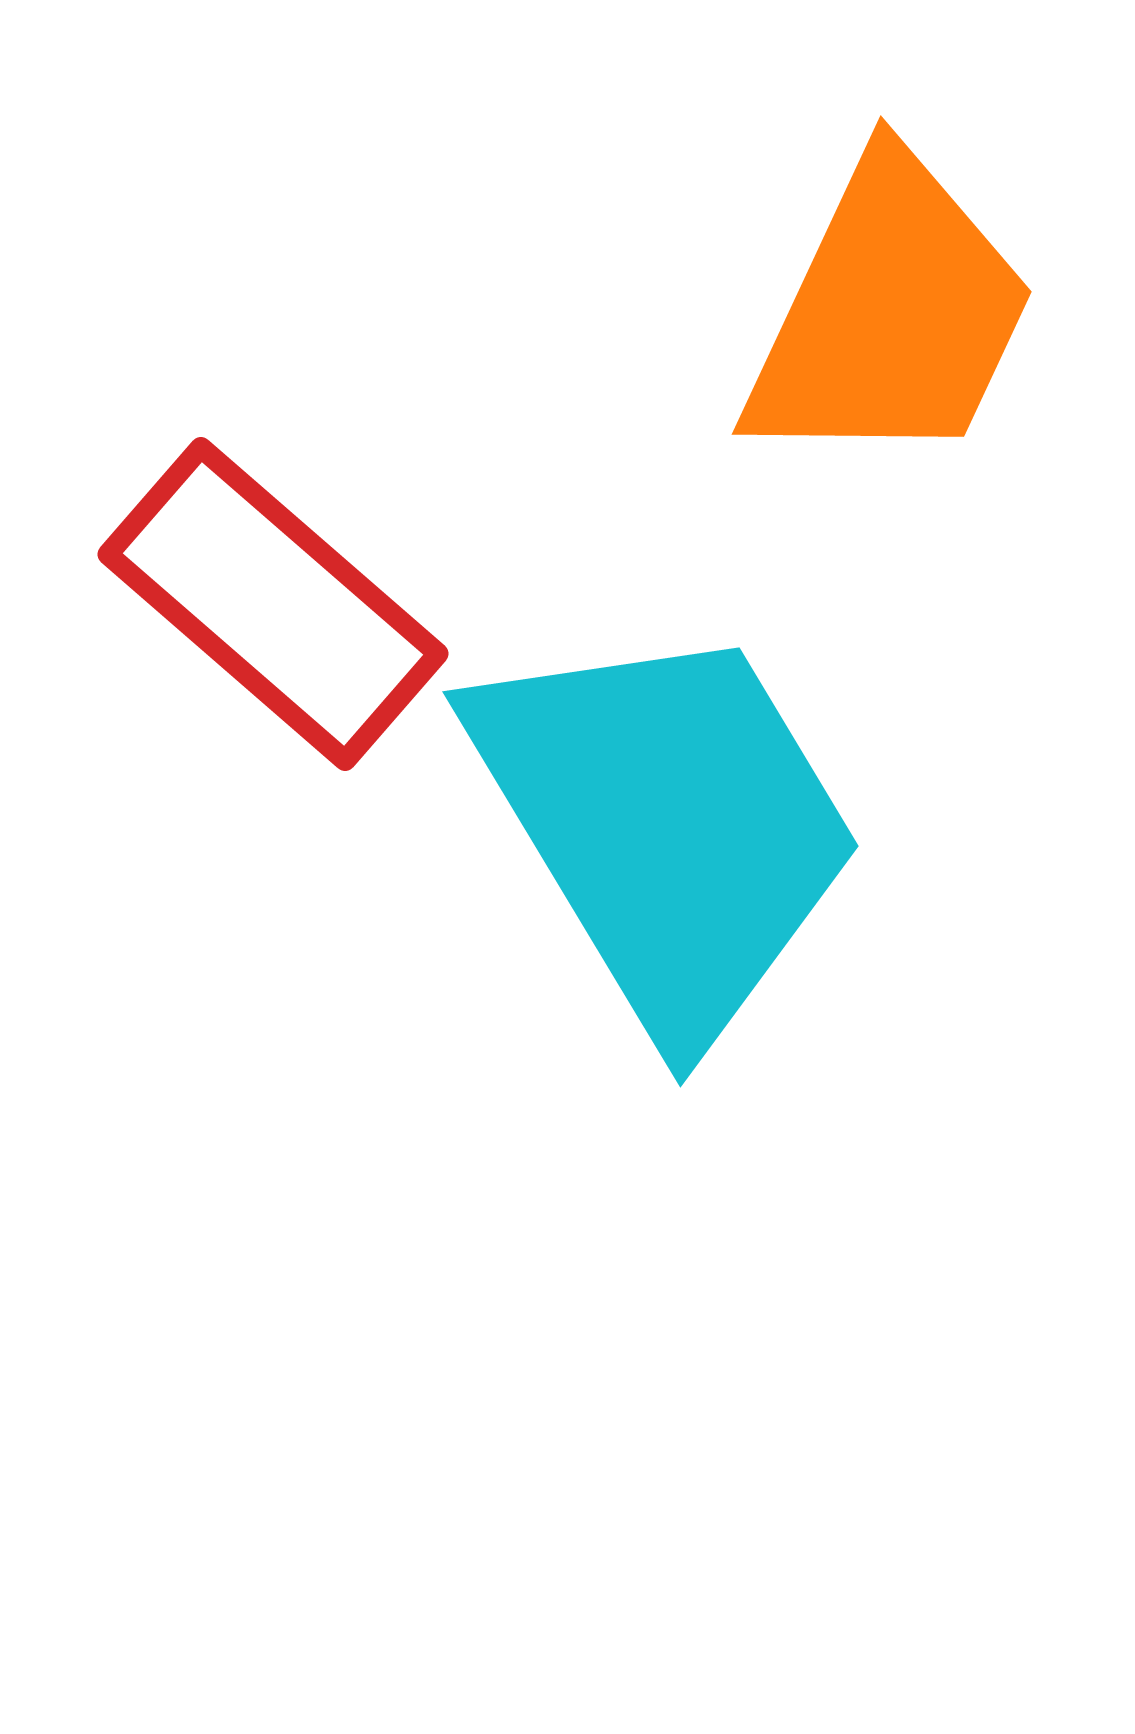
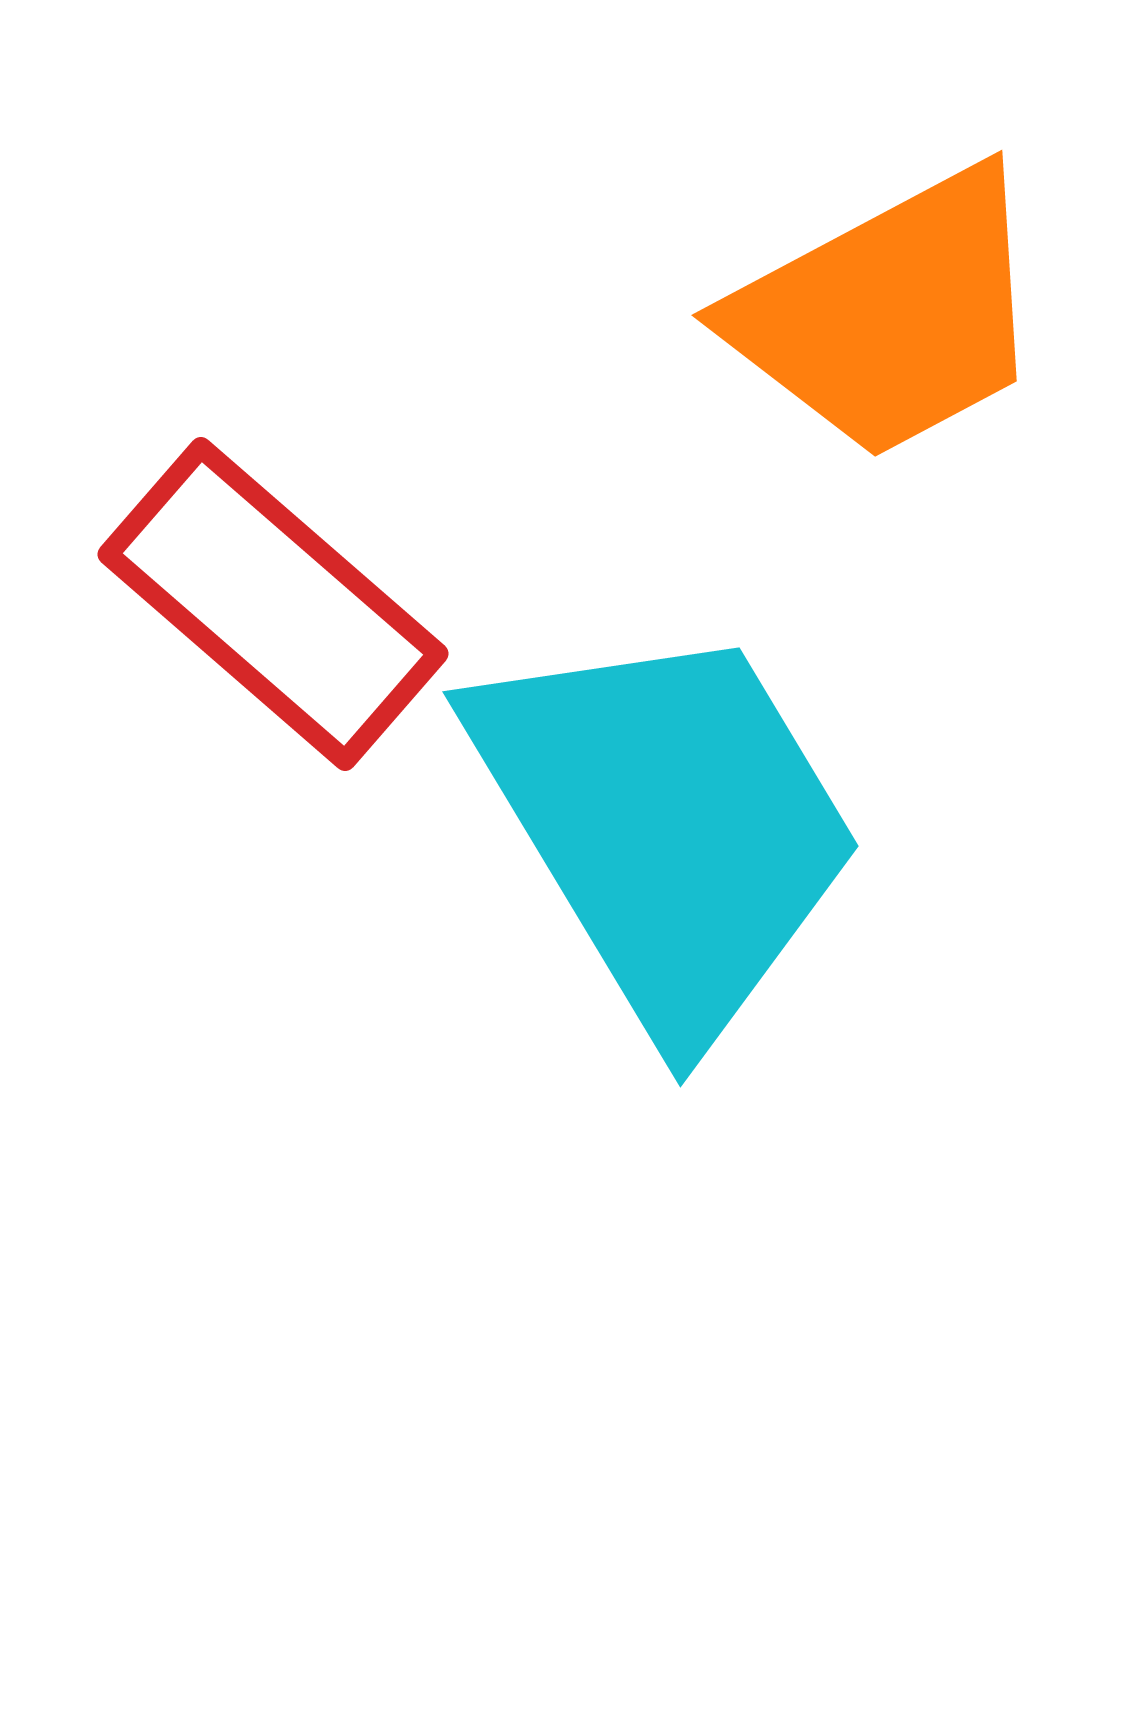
orange trapezoid: rotated 37 degrees clockwise
